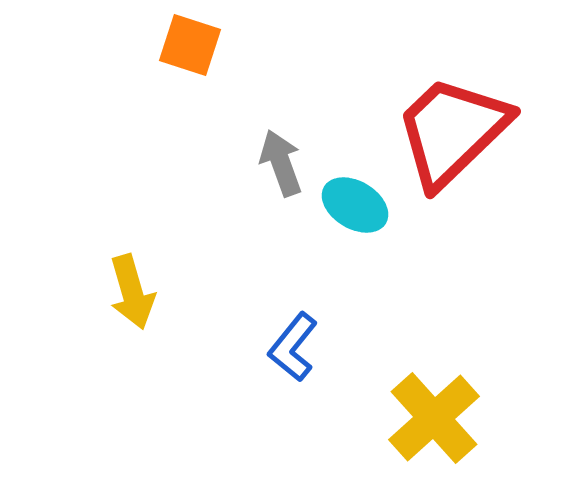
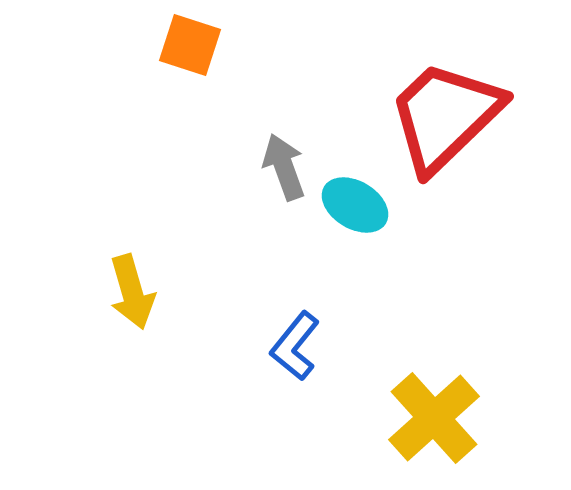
red trapezoid: moved 7 px left, 15 px up
gray arrow: moved 3 px right, 4 px down
blue L-shape: moved 2 px right, 1 px up
